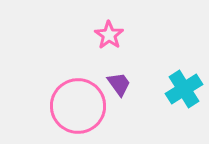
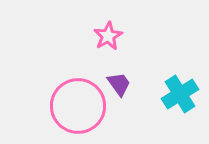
pink star: moved 1 px left, 1 px down; rotated 8 degrees clockwise
cyan cross: moved 4 px left, 5 px down
